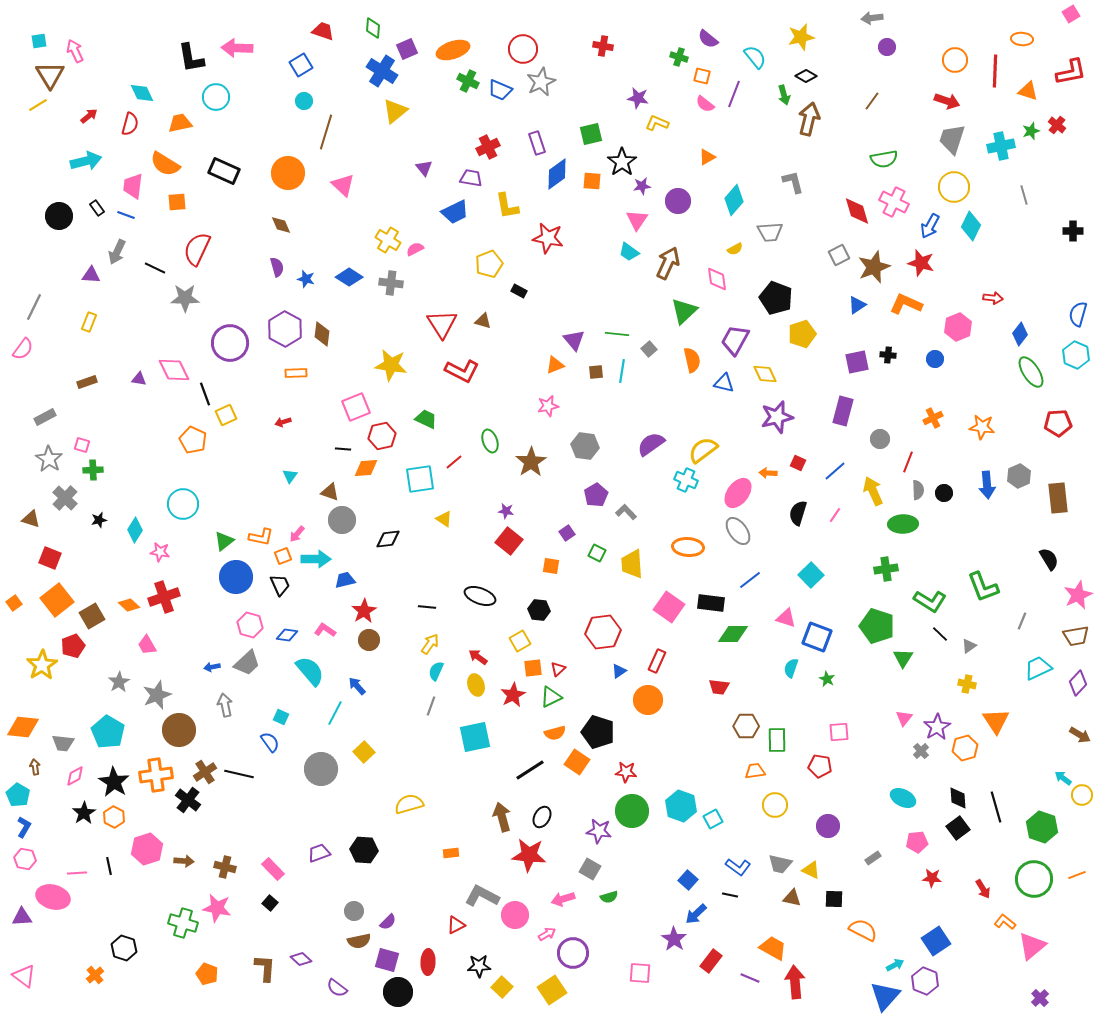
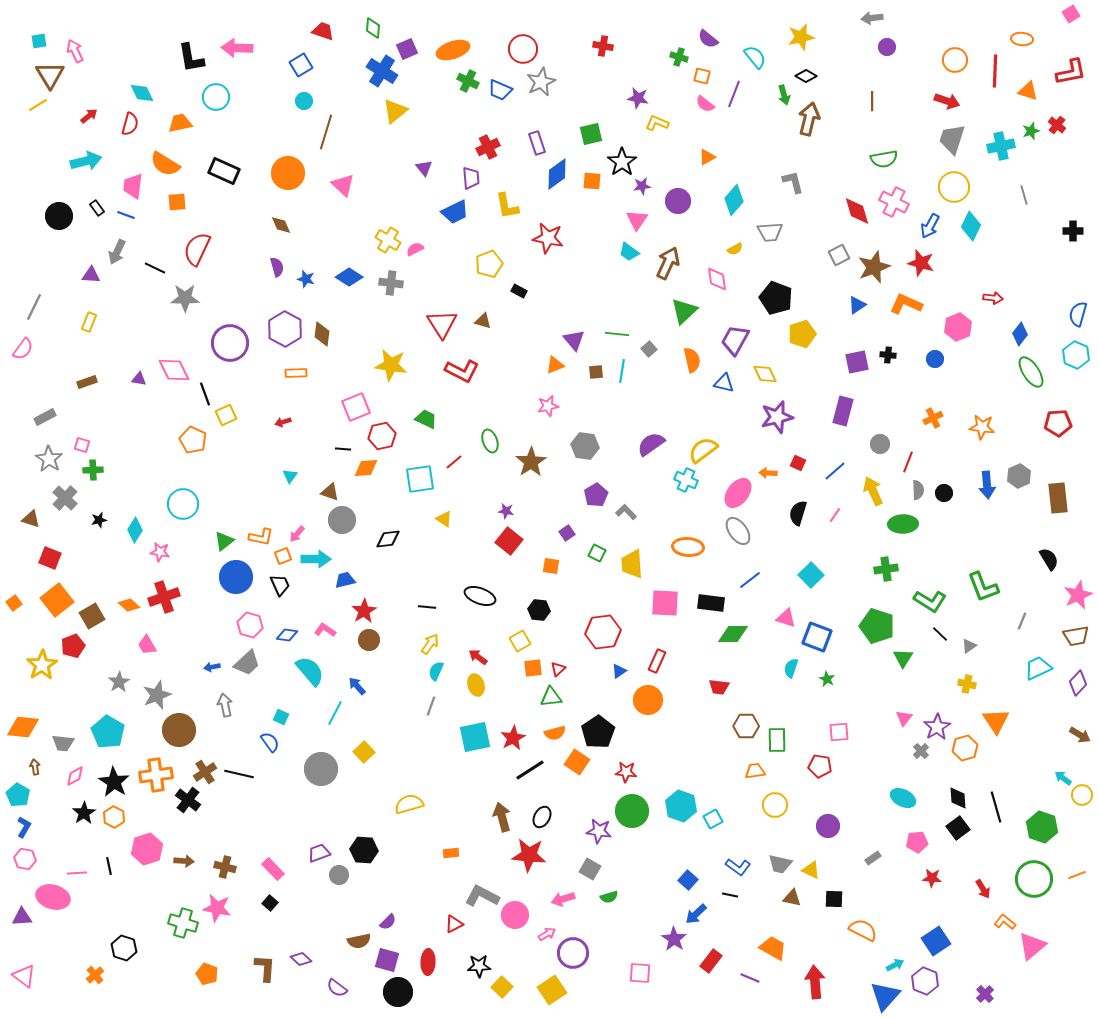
brown line at (872, 101): rotated 36 degrees counterclockwise
purple trapezoid at (471, 178): rotated 75 degrees clockwise
gray circle at (880, 439): moved 5 px down
pink square at (669, 607): moved 4 px left, 4 px up; rotated 32 degrees counterclockwise
red star at (513, 695): moved 43 px down
green triangle at (551, 697): rotated 20 degrees clockwise
black pentagon at (598, 732): rotated 20 degrees clockwise
gray circle at (354, 911): moved 15 px left, 36 px up
red triangle at (456, 925): moved 2 px left, 1 px up
red arrow at (795, 982): moved 20 px right
purple cross at (1040, 998): moved 55 px left, 4 px up
